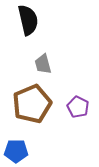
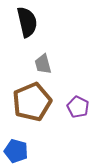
black semicircle: moved 1 px left, 2 px down
brown pentagon: moved 2 px up
blue pentagon: rotated 15 degrees clockwise
